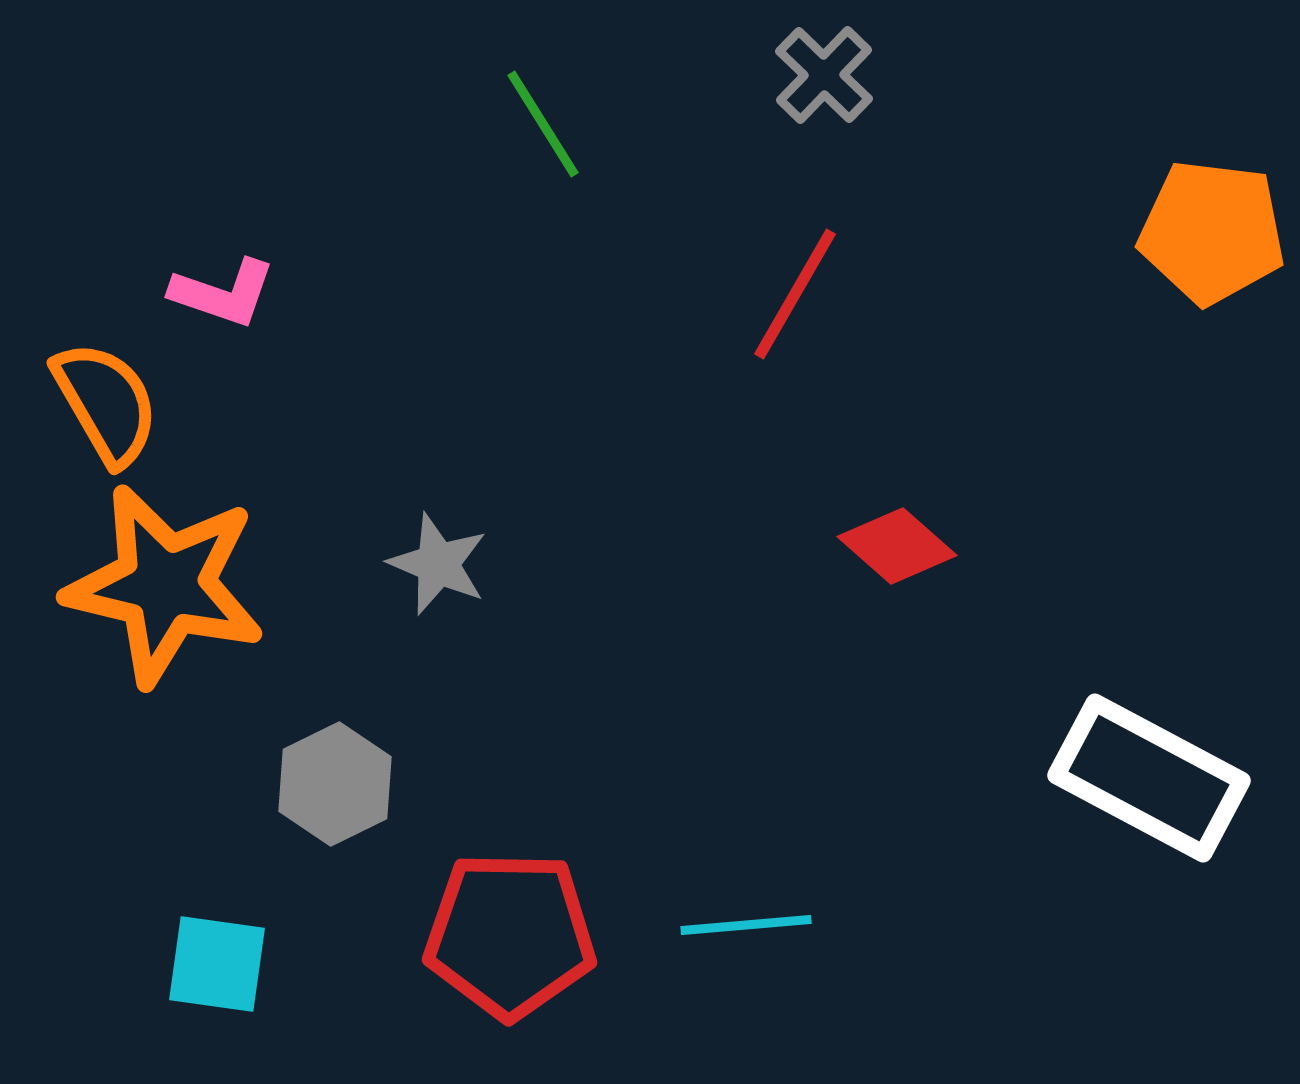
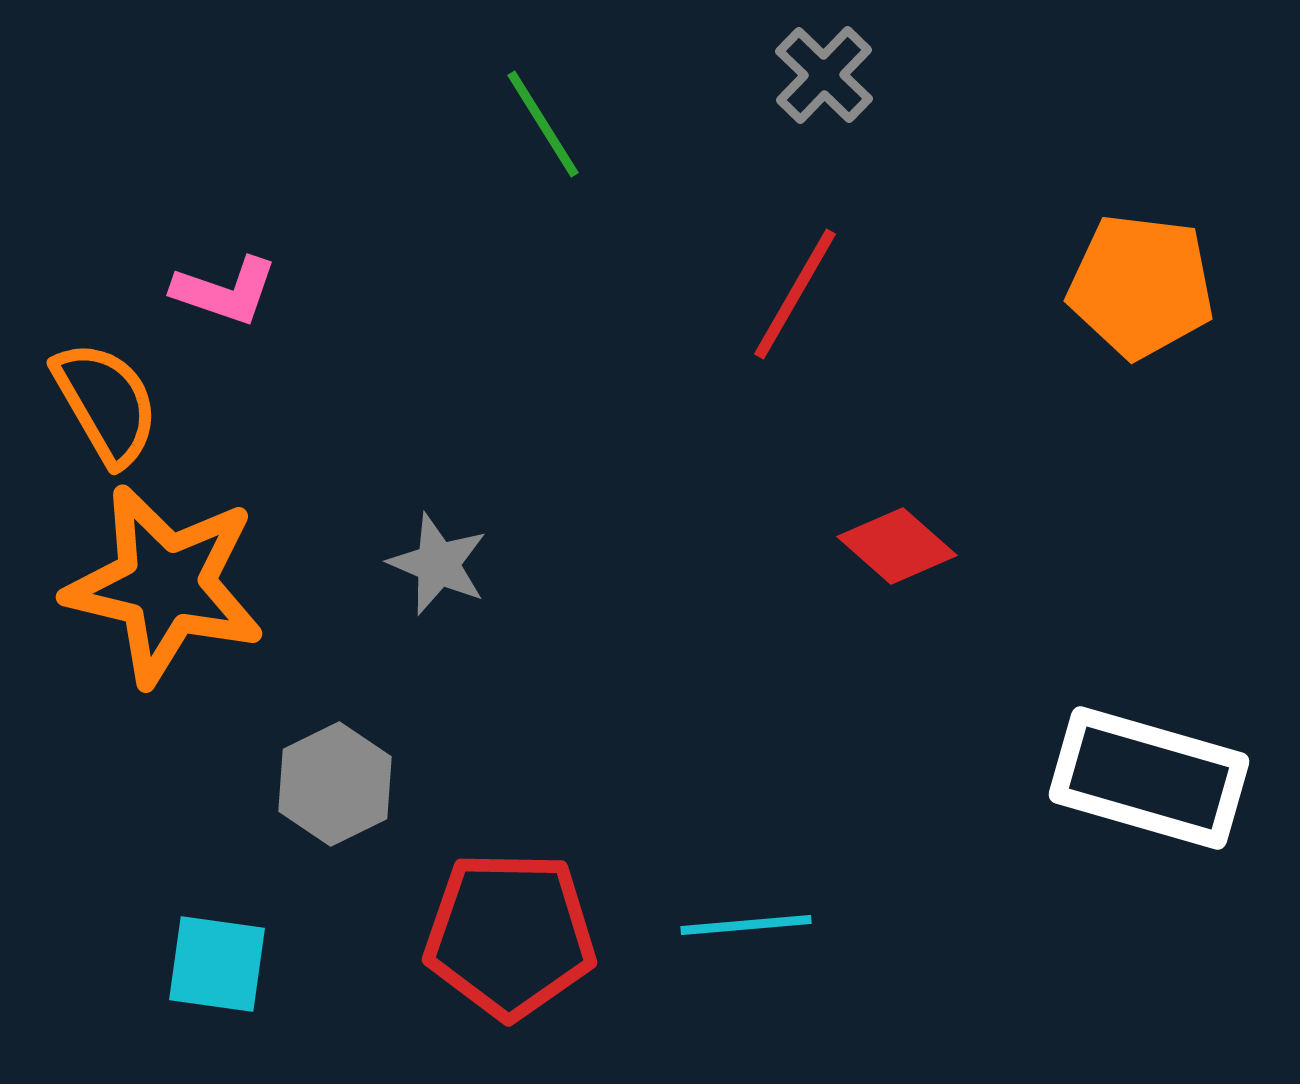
orange pentagon: moved 71 px left, 54 px down
pink L-shape: moved 2 px right, 2 px up
white rectangle: rotated 12 degrees counterclockwise
